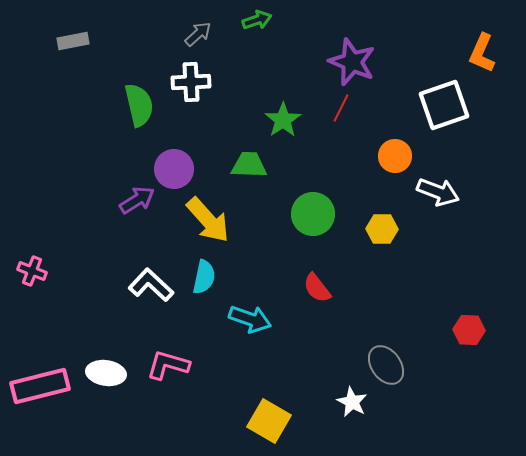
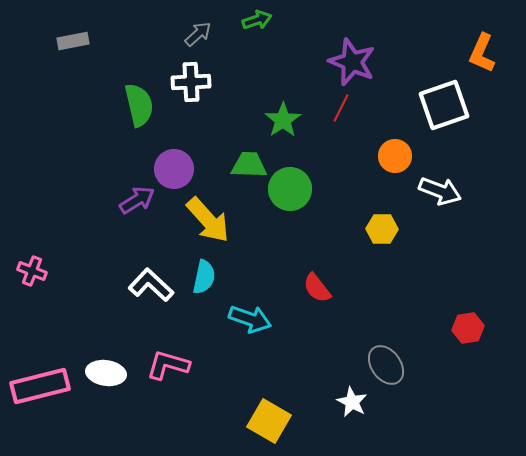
white arrow: moved 2 px right, 1 px up
green circle: moved 23 px left, 25 px up
red hexagon: moved 1 px left, 2 px up; rotated 12 degrees counterclockwise
